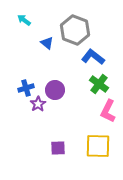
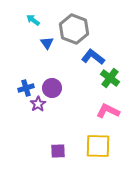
cyan arrow: moved 9 px right
gray hexagon: moved 1 px left, 1 px up
blue triangle: rotated 16 degrees clockwise
green cross: moved 11 px right, 6 px up
purple circle: moved 3 px left, 2 px up
pink L-shape: rotated 90 degrees clockwise
purple square: moved 3 px down
